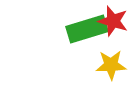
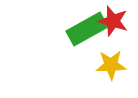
green rectangle: rotated 12 degrees counterclockwise
